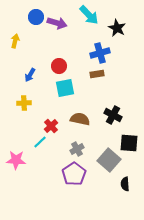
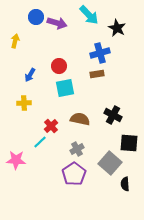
gray square: moved 1 px right, 3 px down
